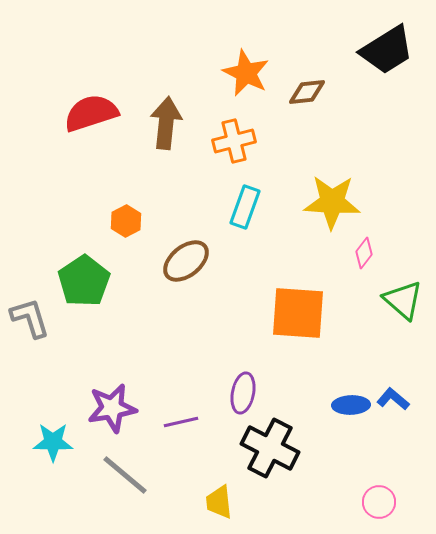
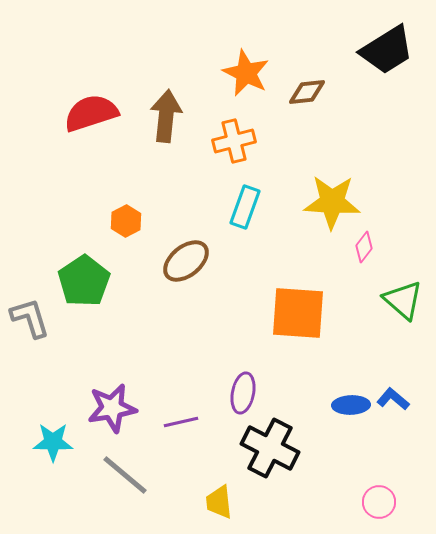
brown arrow: moved 7 px up
pink diamond: moved 6 px up
